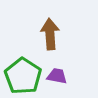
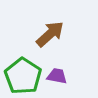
brown arrow: rotated 52 degrees clockwise
